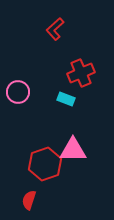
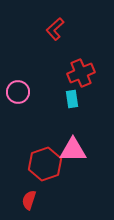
cyan rectangle: moved 6 px right; rotated 60 degrees clockwise
